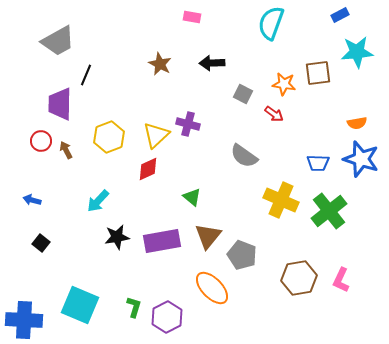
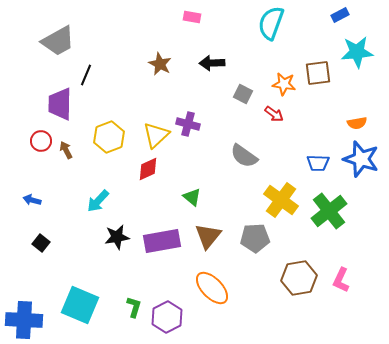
yellow cross: rotated 12 degrees clockwise
gray pentagon: moved 13 px right, 17 px up; rotated 24 degrees counterclockwise
